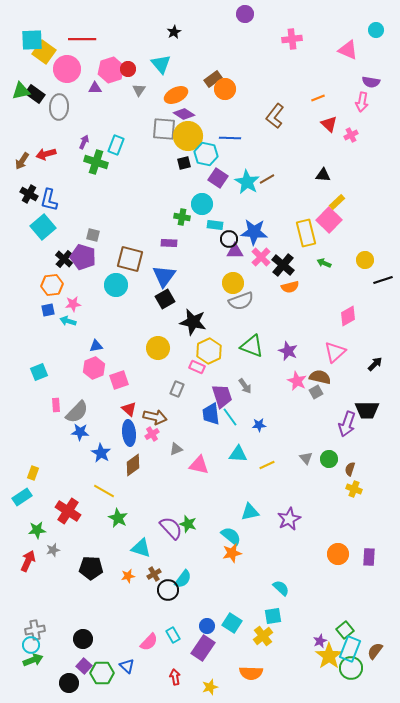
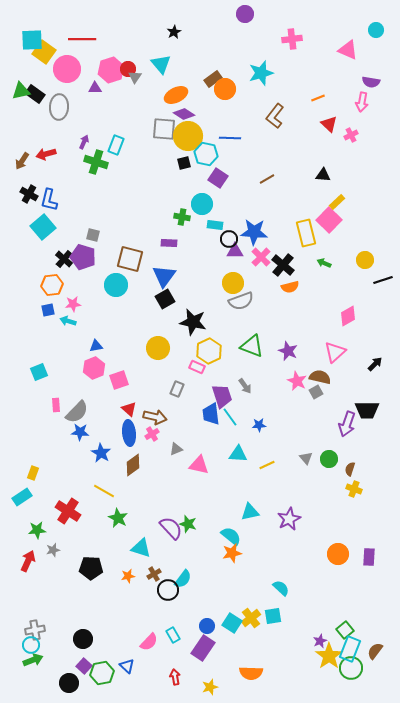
gray triangle at (139, 90): moved 4 px left, 13 px up
cyan star at (247, 182): moved 14 px right, 109 px up; rotated 25 degrees clockwise
yellow cross at (263, 636): moved 12 px left, 18 px up
green hexagon at (102, 673): rotated 10 degrees counterclockwise
